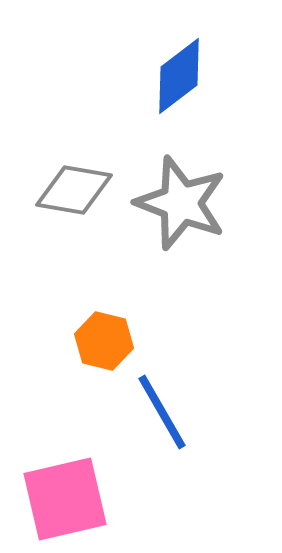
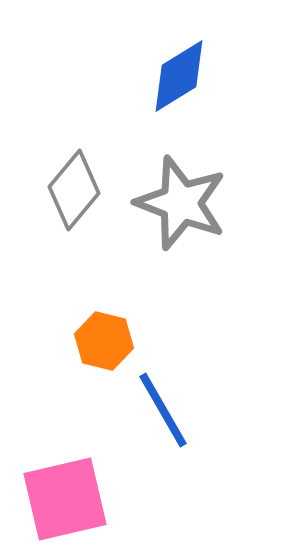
blue diamond: rotated 6 degrees clockwise
gray diamond: rotated 60 degrees counterclockwise
blue line: moved 1 px right, 2 px up
